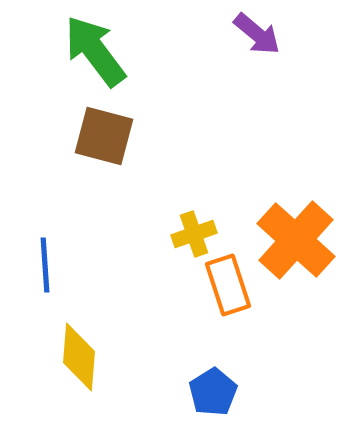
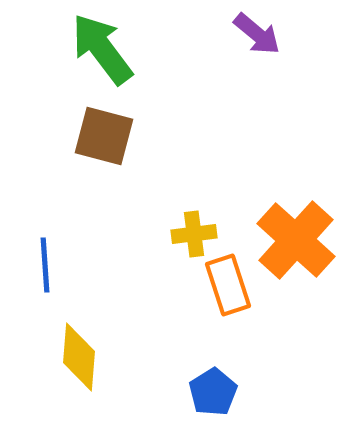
green arrow: moved 7 px right, 2 px up
yellow cross: rotated 12 degrees clockwise
